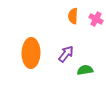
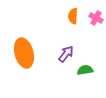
pink cross: moved 1 px up
orange ellipse: moved 7 px left; rotated 16 degrees counterclockwise
